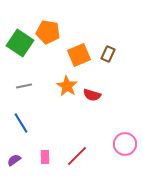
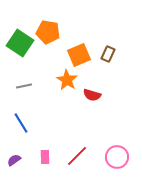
orange star: moved 6 px up
pink circle: moved 8 px left, 13 px down
